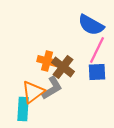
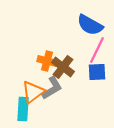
blue semicircle: moved 1 px left
